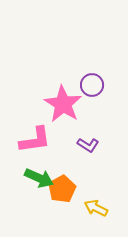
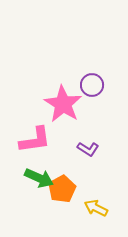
purple L-shape: moved 4 px down
